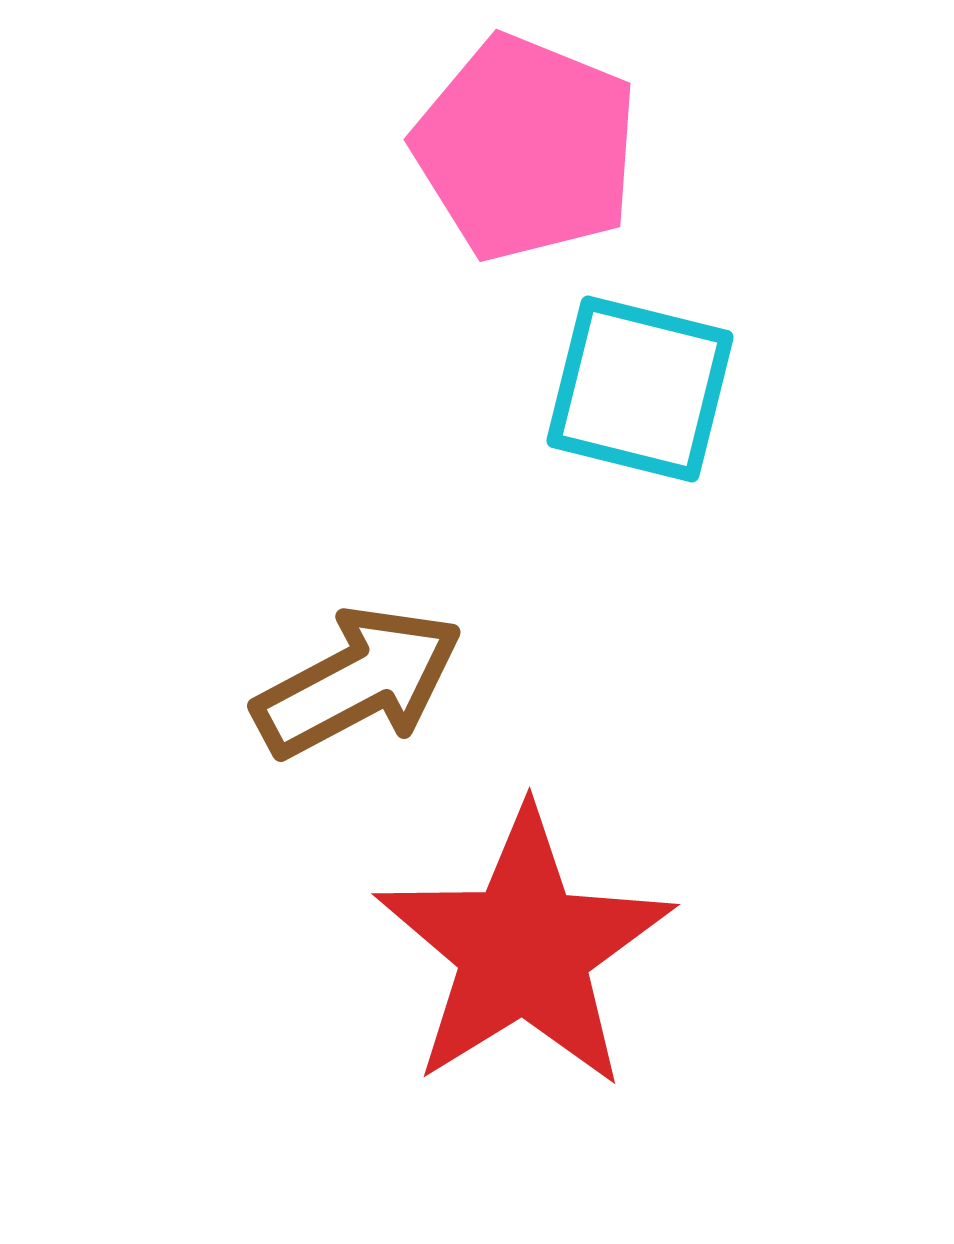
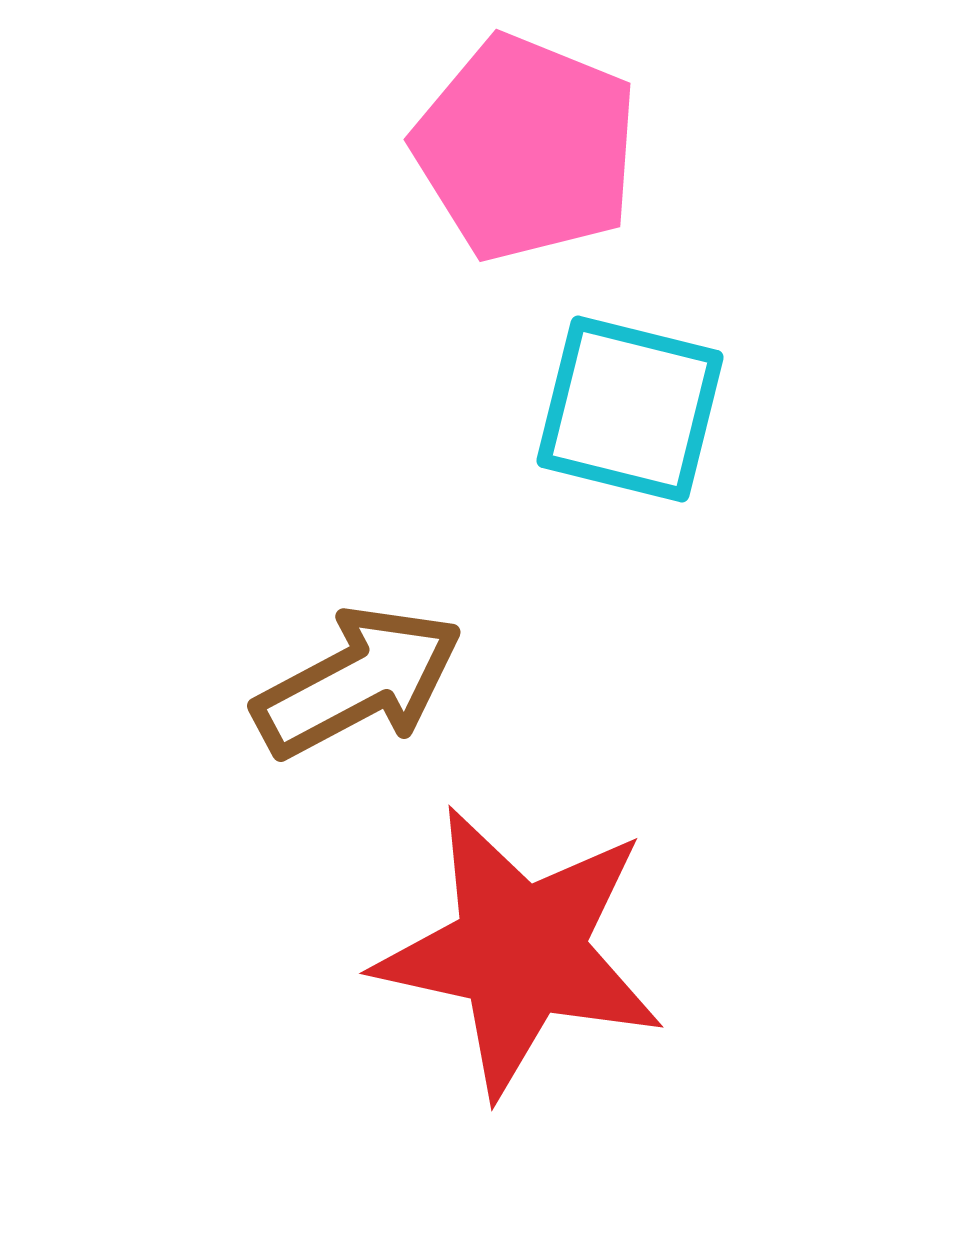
cyan square: moved 10 px left, 20 px down
red star: moved 4 px left, 2 px down; rotated 28 degrees counterclockwise
